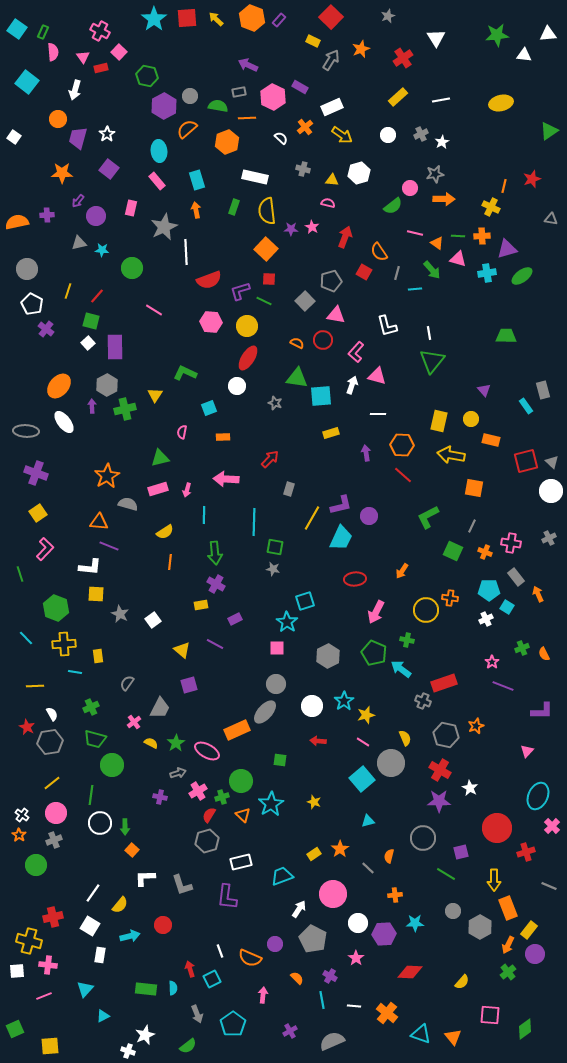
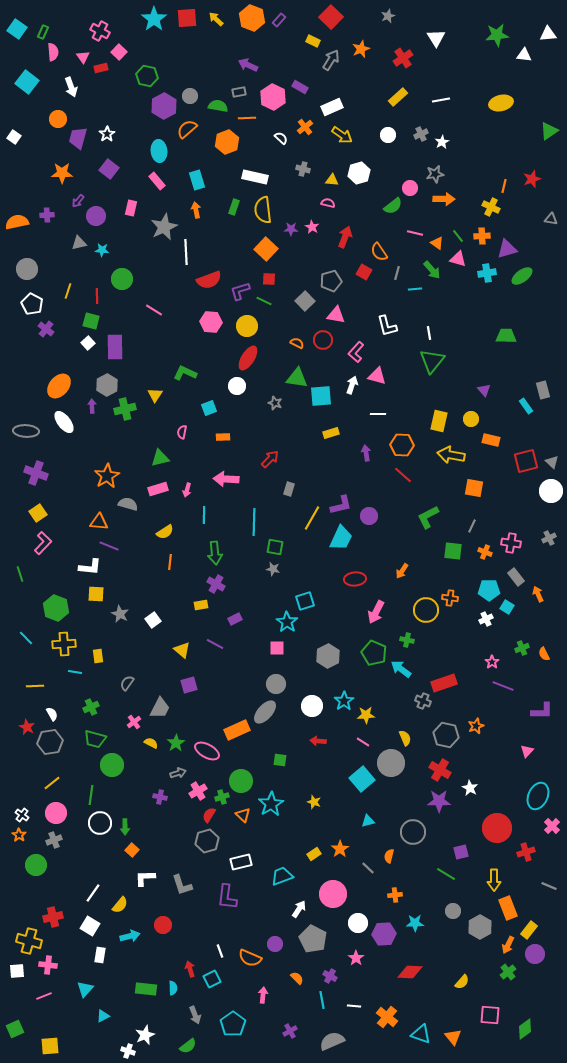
white arrow at (75, 90): moved 4 px left, 3 px up; rotated 36 degrees counterclockwise
yellow semicircle at (267, 211): moved 4 px left, 1 px up
green line at (458, 236): rotated 48 degrees clockwise
green circle at (132, 268): moved 10 px left, 11 px down
red line at (97, 296): rotated 42 degrees counterclockwise
pink L-shape at (45, 549): moved 2 px left, 6 px up
green square at (453, 551): rotated 18 degrees counterclockwise
yellow star at (366, 715): rotated 12 degrees clockwise
gray circle at (423, 838): moved 10 px left, 6 px up
orange cross at (387, 1013): moved 4 px down
gray arrow at (197, 1014): moved 2 px left, 1 px down
